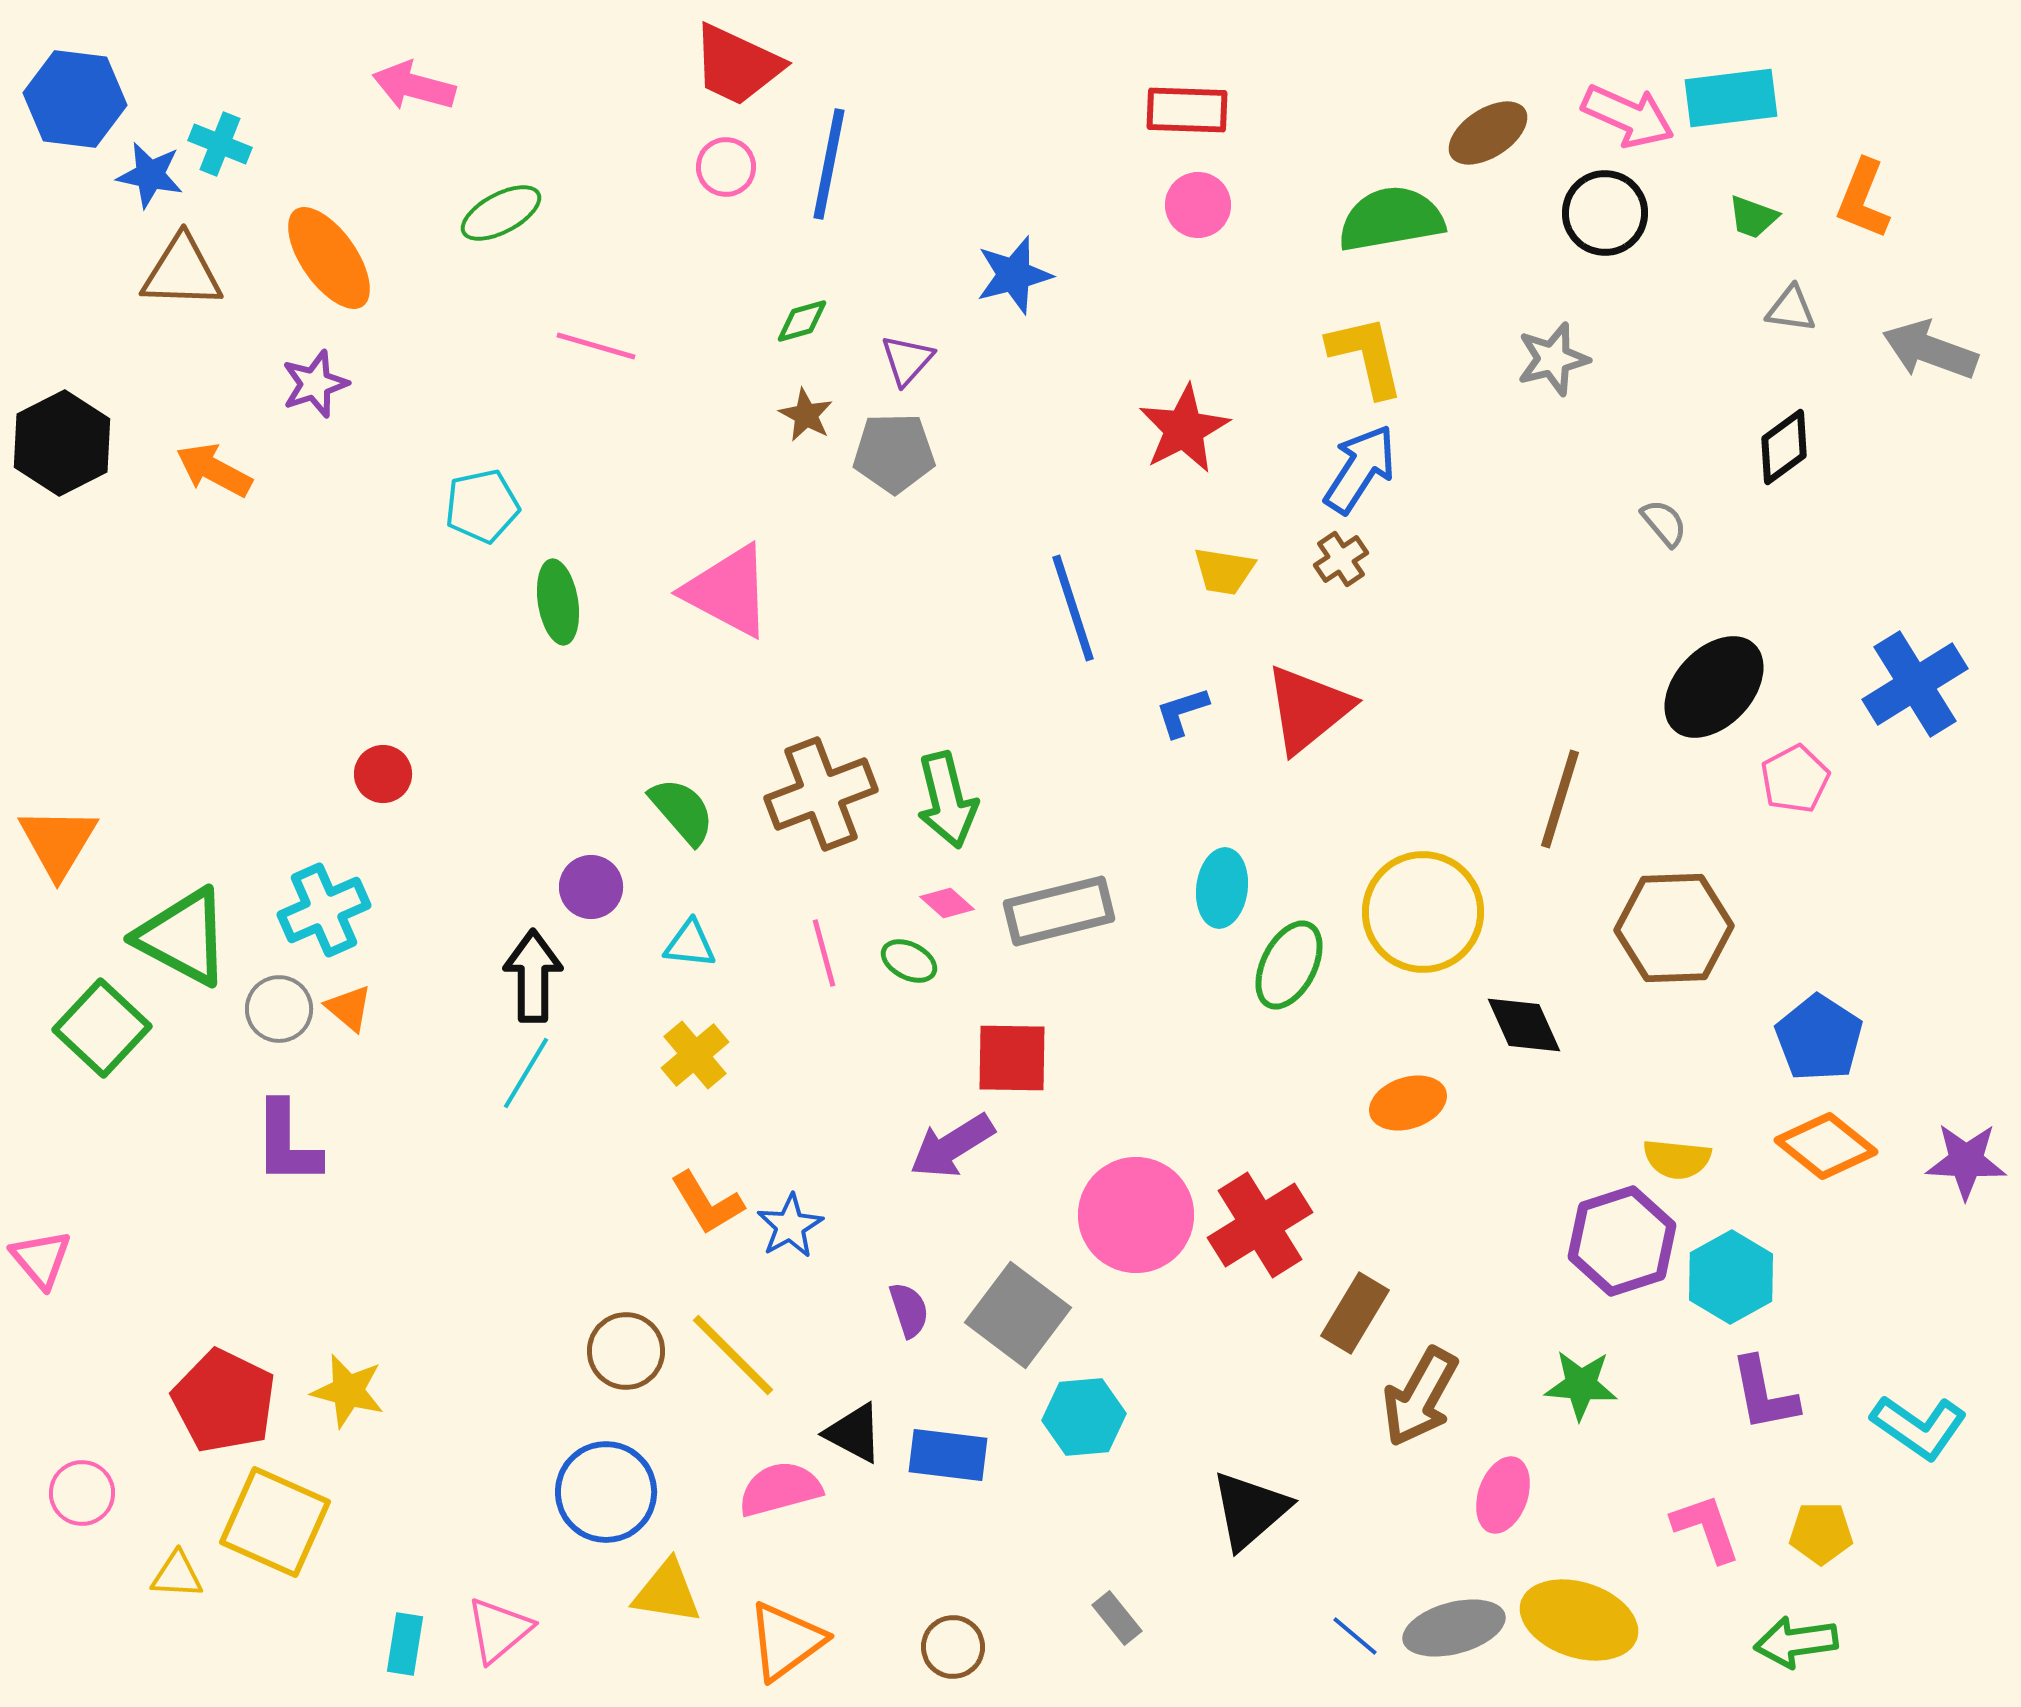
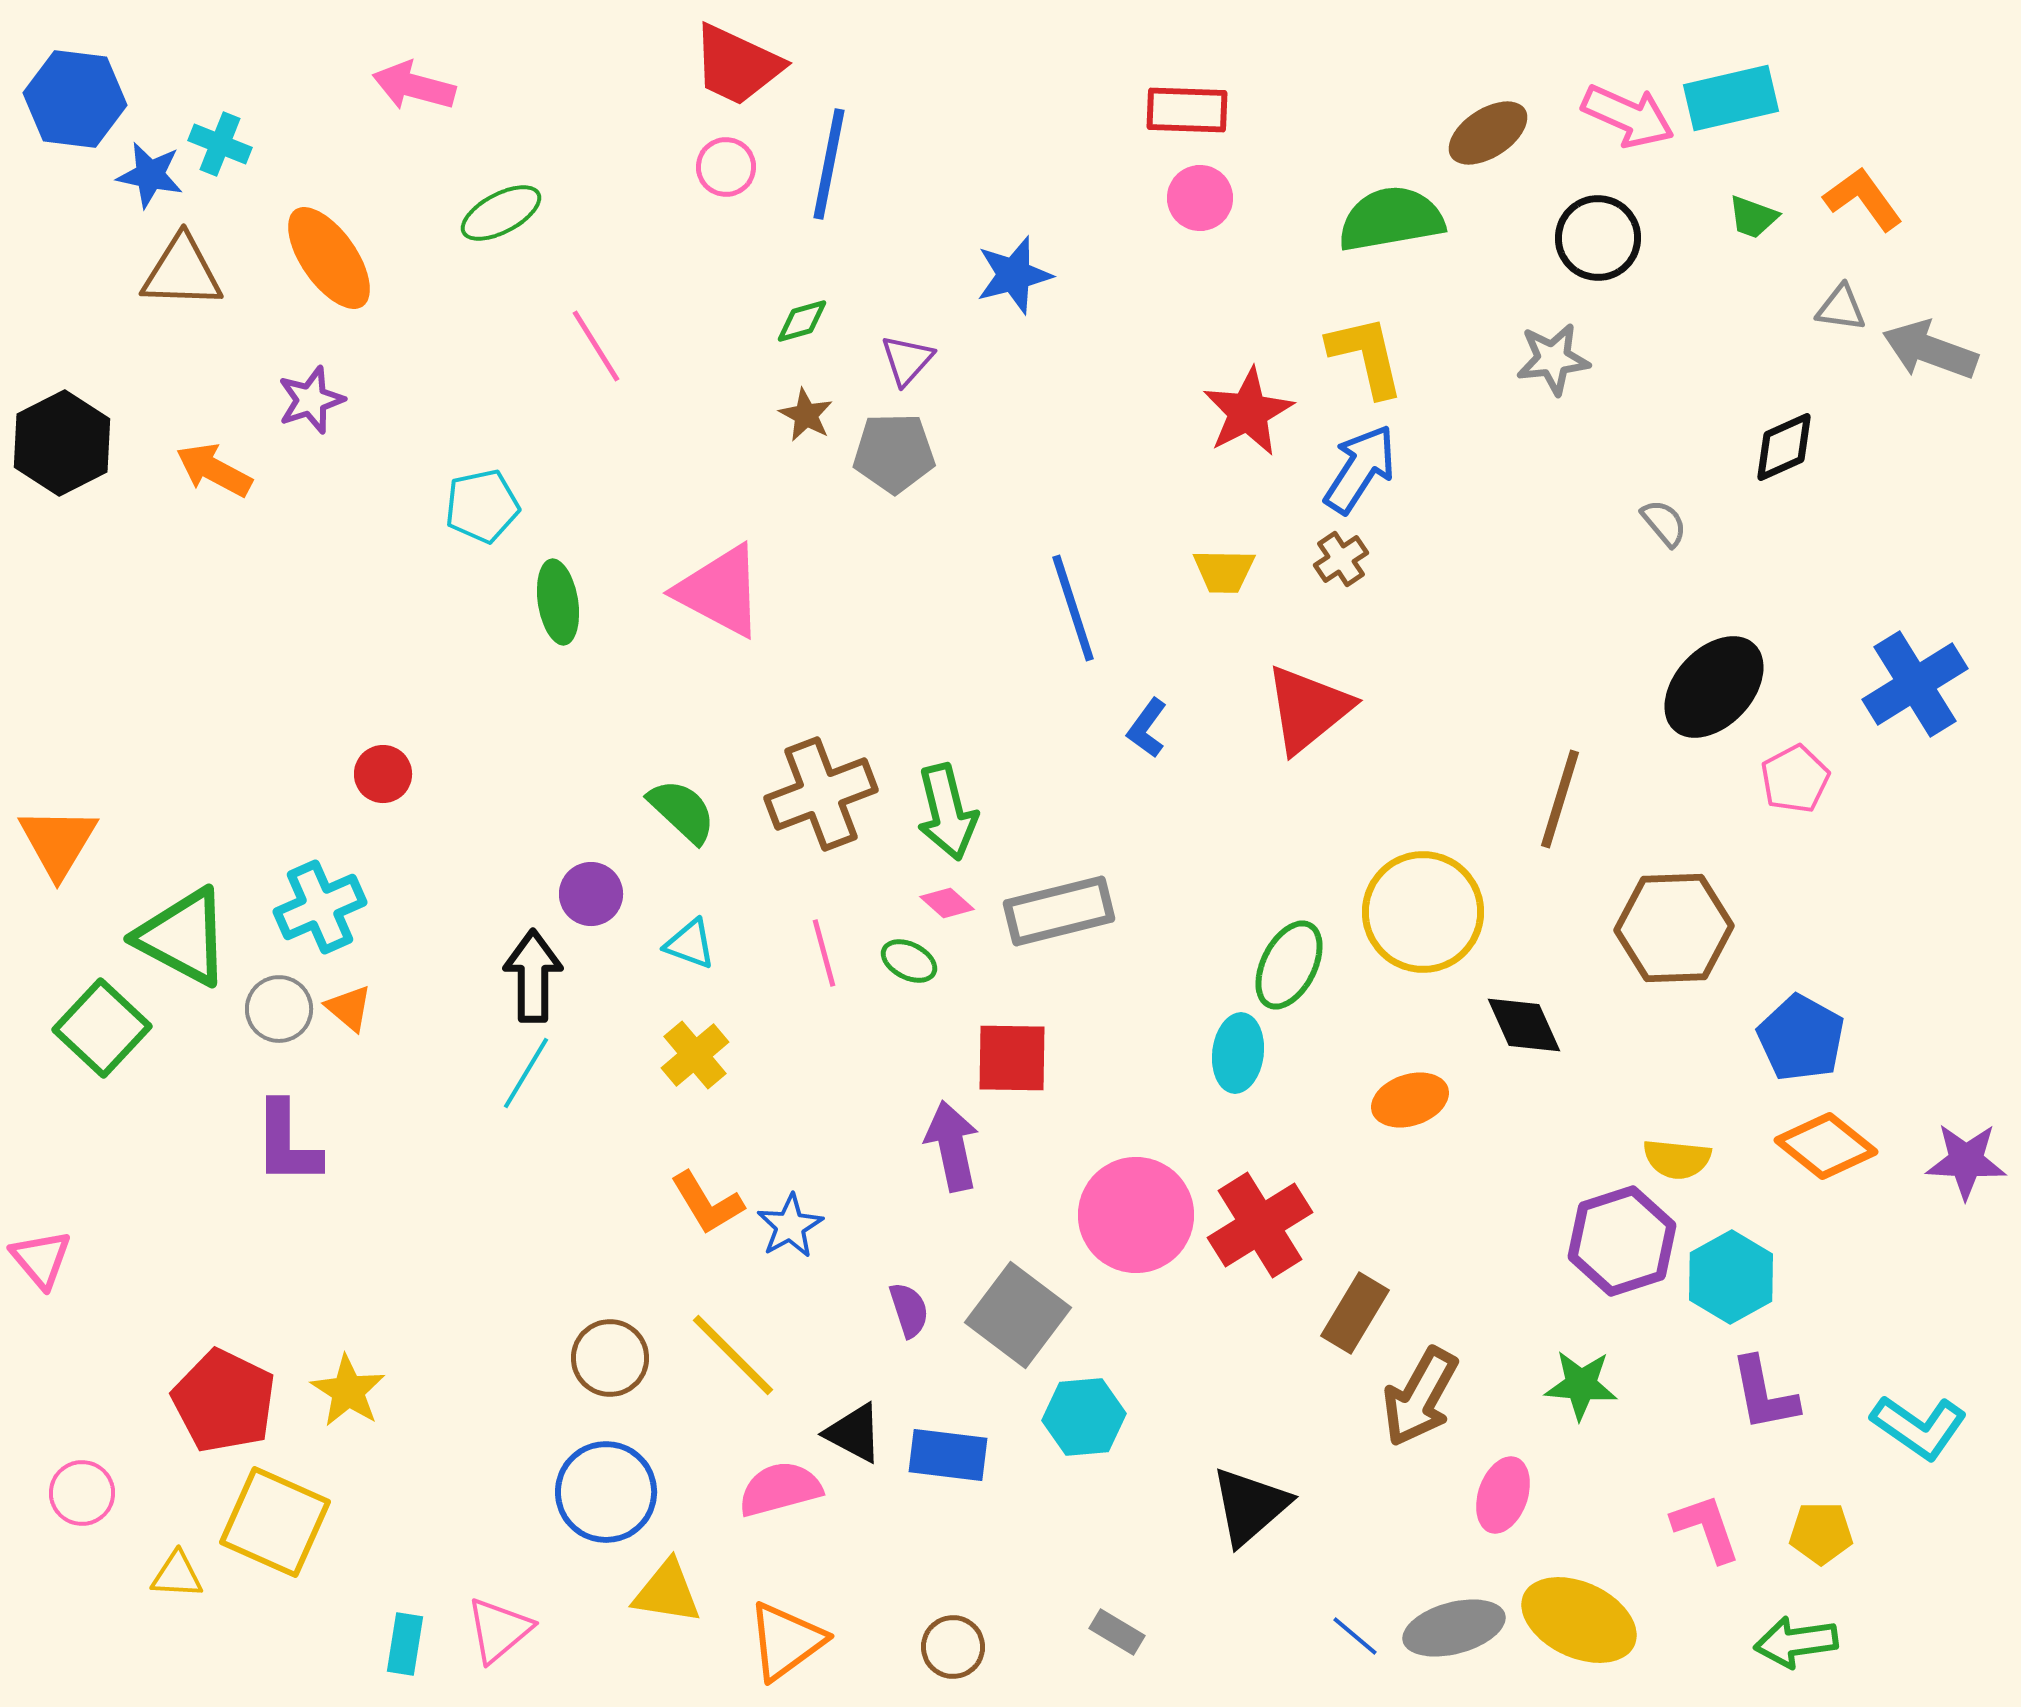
cyan rectangle at (1731, 98): rotated 6 degrees counterclockwise
orange L-shape at (1863, 199): rotated 122 degrees clockwise
pink circle at (1198, 205): moved 2 px right, 7 px up
black circle at (1605, 213): moved 7 px left, 25 px down
gray triangle at (1791, 309): moved 50 px right, 1 px up
pink line at (596, 346): rotated 42 degrees clockwise
gray star at (1553, 359): rotated 8 degrees clockwise
purple star at (315, 384): moved 4 px left, 16 px down
red star at (1184, 429): moved 64 px right, 17 px up
black diamond at (1784, 447): rotated 12 degrees clockwise
yellow trapezoid at (1224, 571): rotated 8 degrees counterclockwise
pink triangle at (728, 591): moved 8 px left
blue L-shape at (1182, 712): moved 35 px left, 16 px down; rotated 36 degrees counterclockwise
green arrow at (947, 800): moved 12 px down
green semicircle at (682, 811): rotated 6 degrees counterclockwise
purple circle at (591, 887): moved 7 px down
cyan ellipse at (1222, 888): moved 16 px right, 165 px down
cyan cross at (324, 910): moved 4 px left, 3 px up
cyan triangle at (690, 944): rotated 14 degrees clockwise
blue pentagon at (1819, 1038): moved 18 px left; rotated 4 degrees counterclockwise
orange ellipse at (1408, 1103): moved 2 px right, 3 px up
purple arrow at (952, 1146): rotated 110 degrees clockwise
brown circle at (626, 1351): moved 16 px left, 7 px down
yellow star at (348, 1391): rotated 18 degrees clockwise
black triangle at (1250, 1510): moved 4 px up
gray rectangle at (1117, 1618): moved 14 px down; rotated 20 degrees counterclockwise
yellow ellipse at (1579, 1620): rotated 7 degrees clockwise
